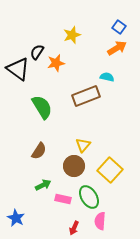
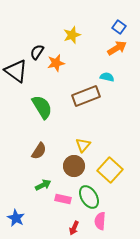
black triangle: moved 2 px left, 2 px down
